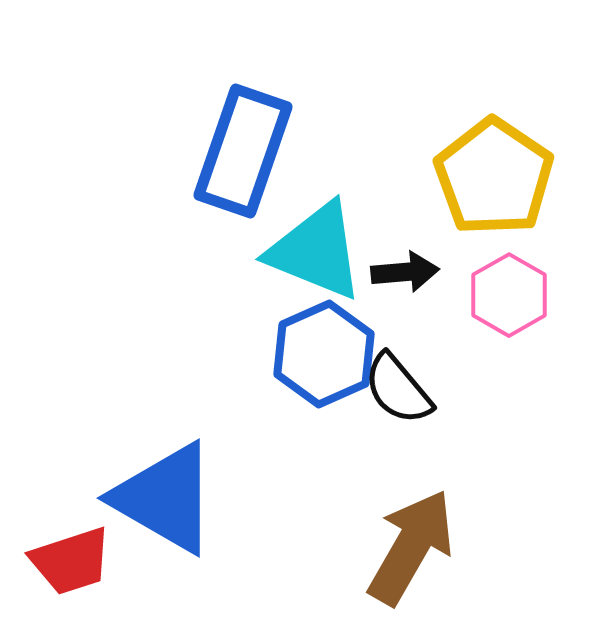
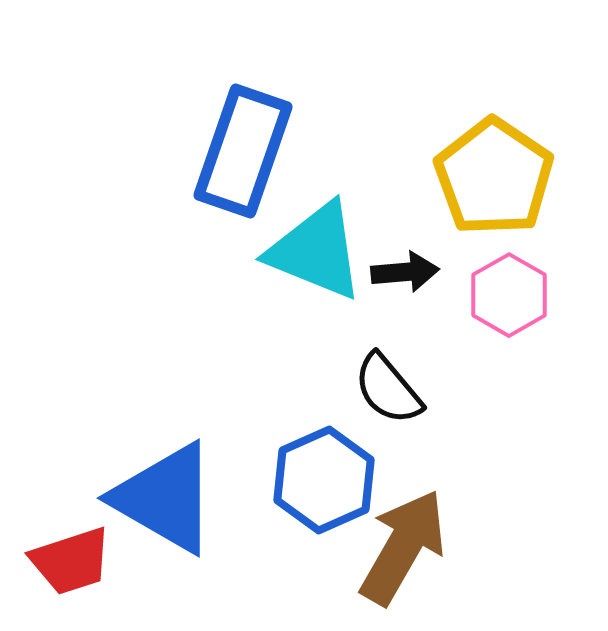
blue hexagon: moved 126 px down
black semicircle: moved 10 px left
brown arrow: moved 8 px left
